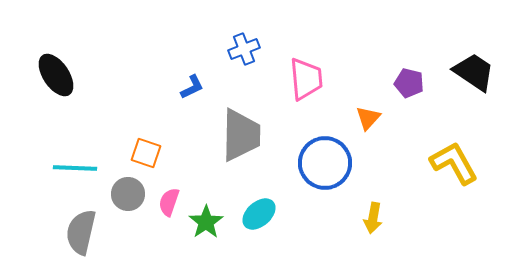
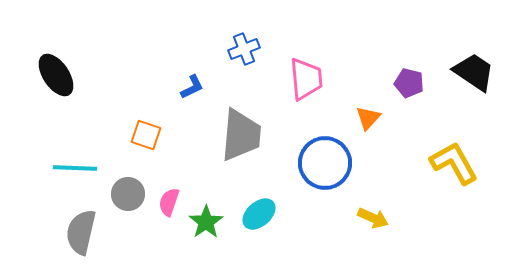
gray trapezoid: rotated 4 degrees clockwise
orange square: moved 18 px up
yellow arrow: rotated 76 degrees counterclockwise
